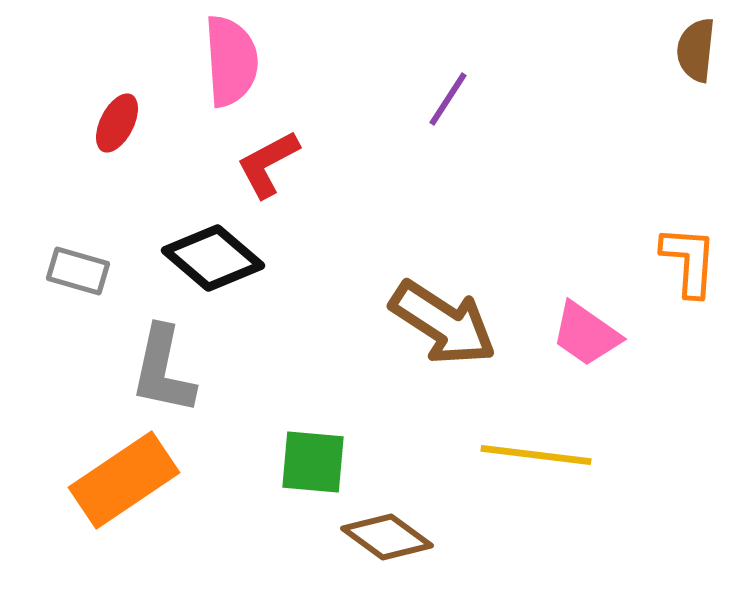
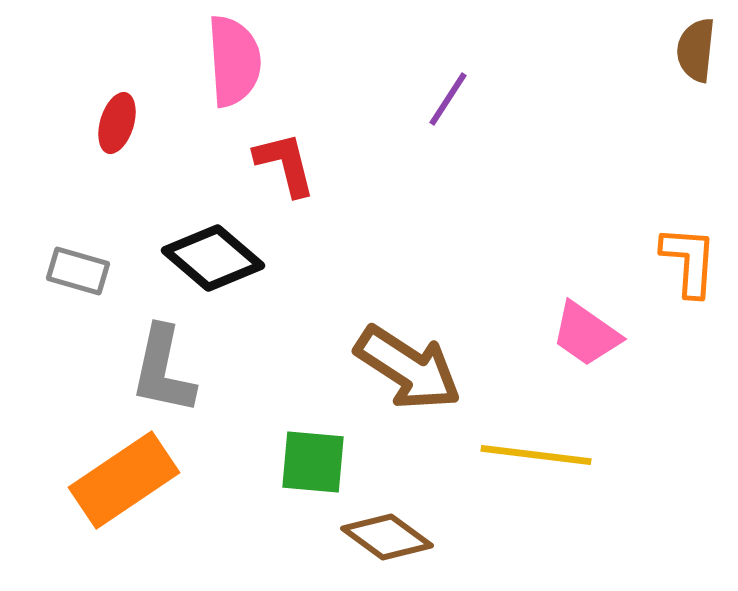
pink semicircle: moved 3 px right
red ellipse: rotated 10 degrees counterclockwise
red L-shape: moved 17 px right; rotated 104 degrees clockwise
brown arrow: moved 35 px left, 45 px down
